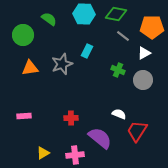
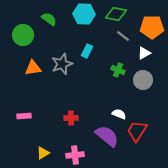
orange triangle: moved 3 px right
purple semicircle: moved 7 px right, 2 px up
